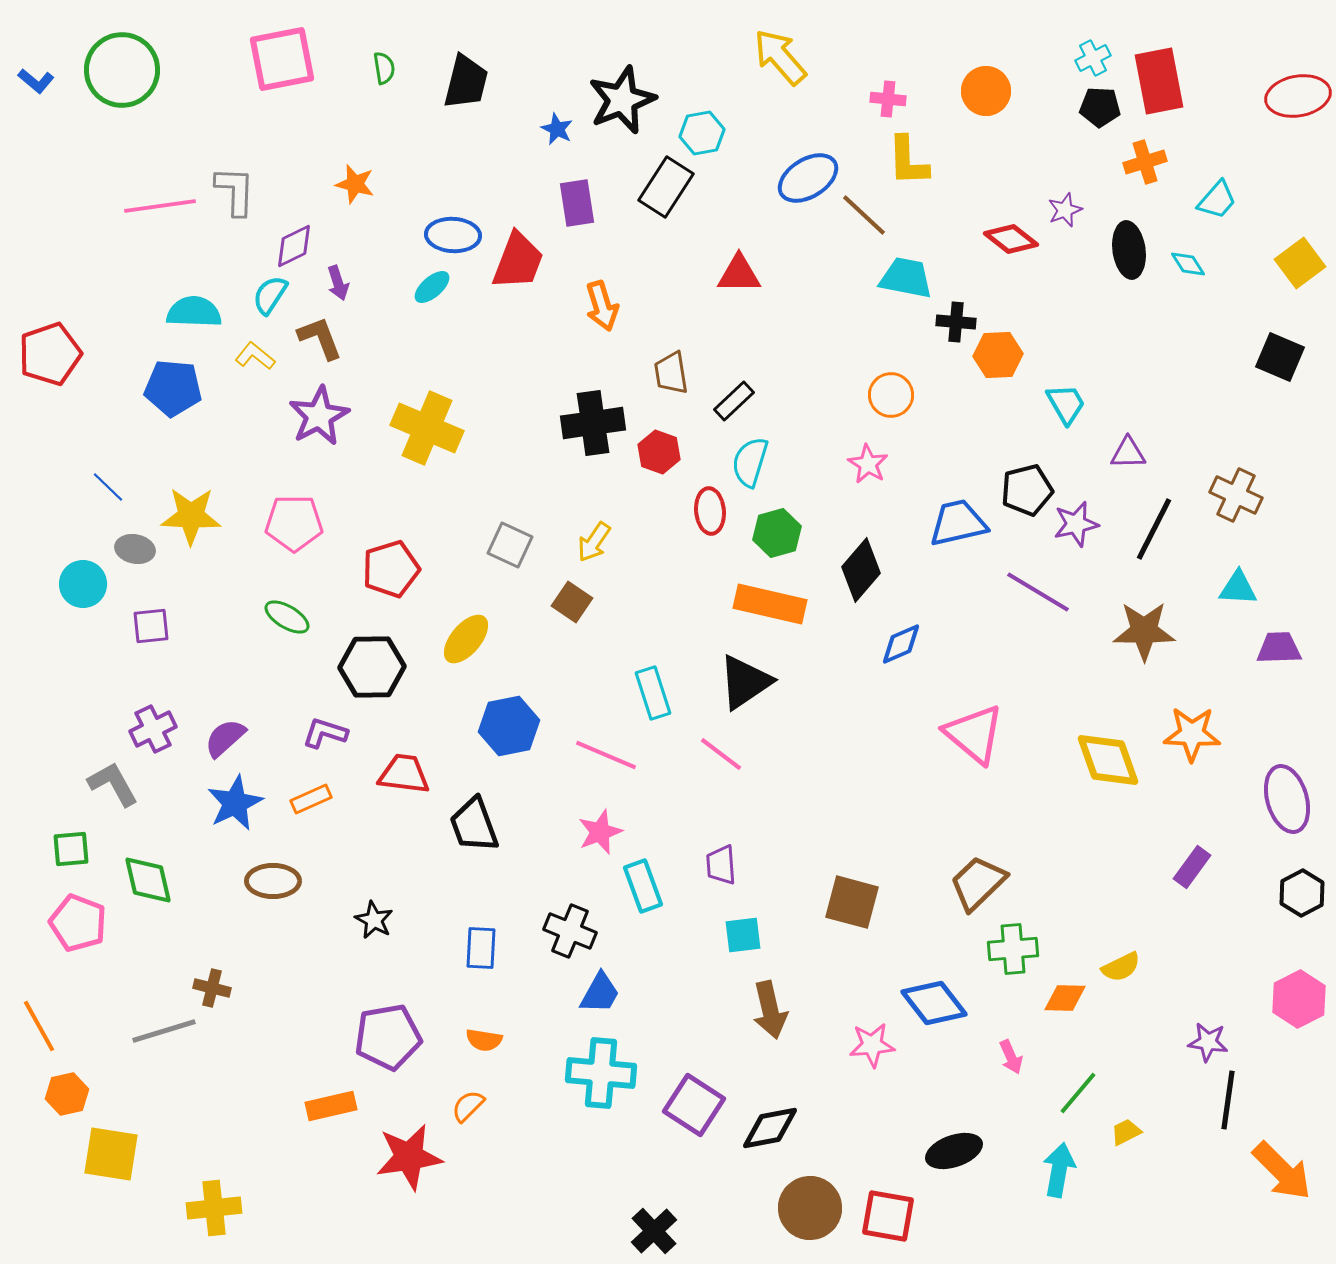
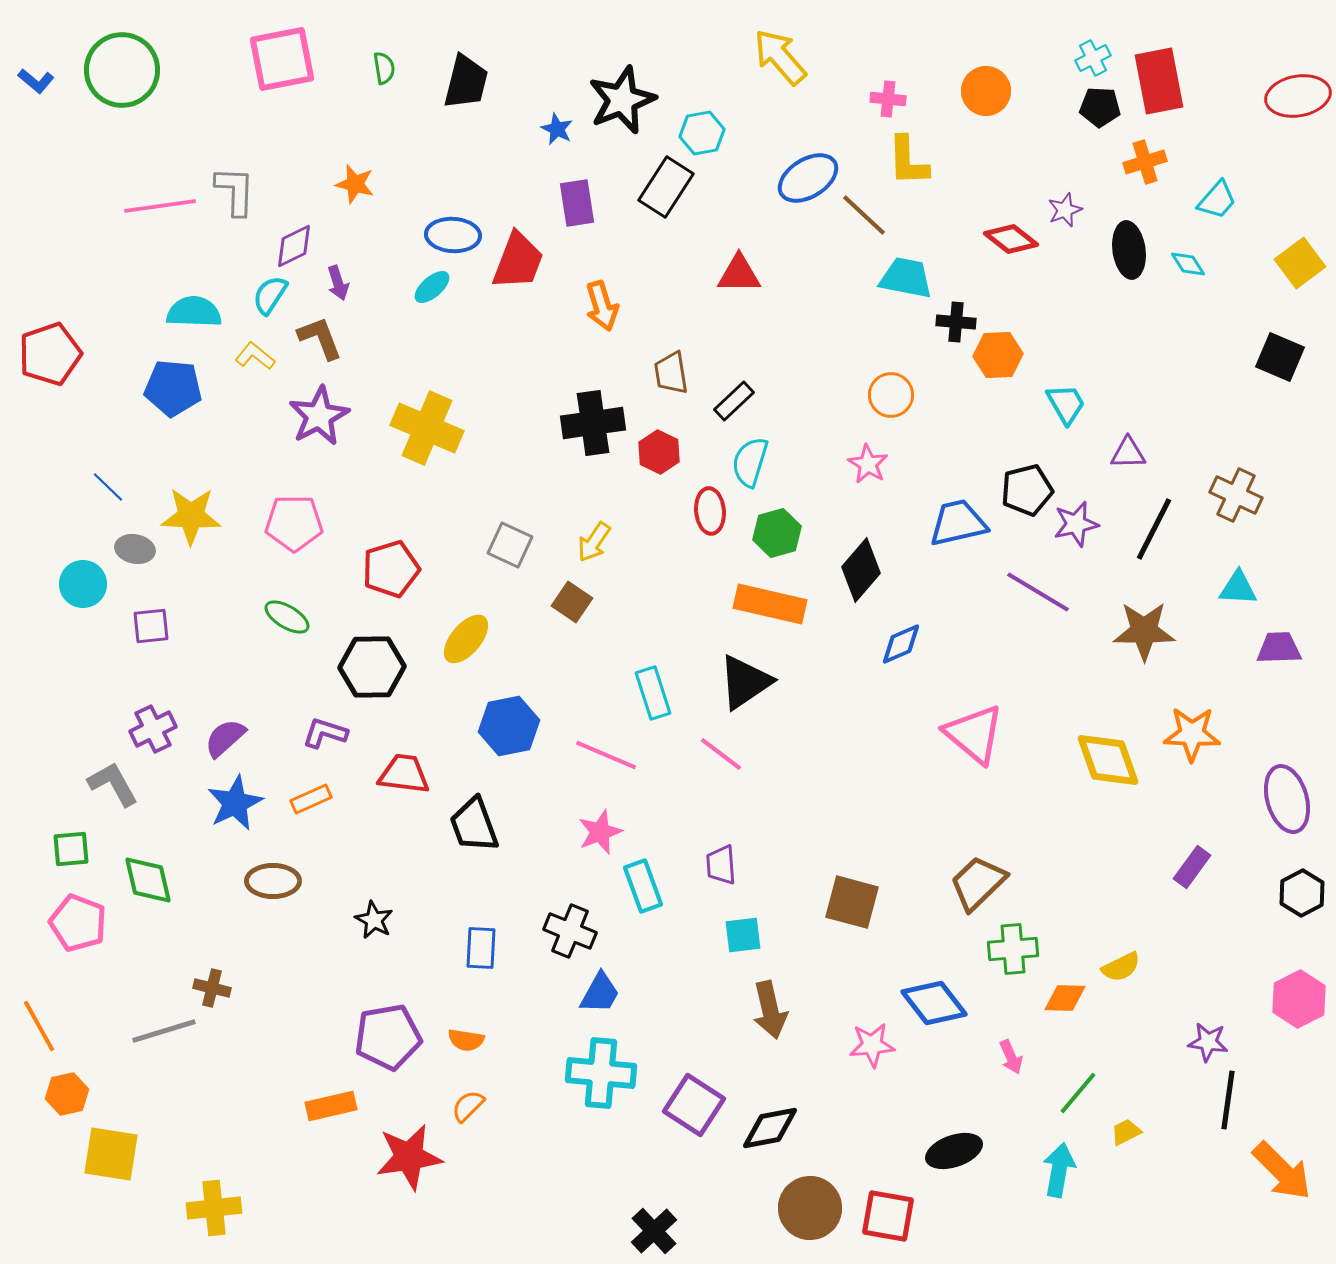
red hexagon at (659, 452): rotated 6 degrees clockwise
orange semicircle at (484, 1040): moved 18 px left
